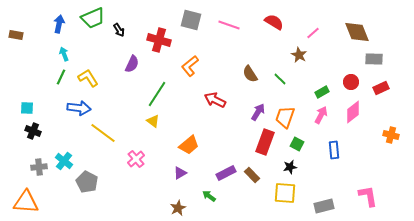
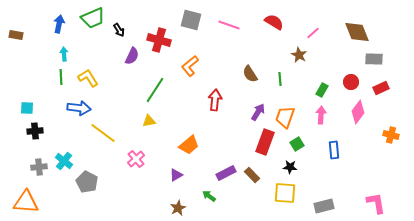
cyan arrow at (64, 54): rotated 16 degrees clockwise
purple semicircle at (132, 64): moved 8 px up
green line at (61, 77): rotated 28 degrees counterclockwise
green line at (280, 79): rotated 40 degrees clockwise
green rectangle at (322, 92): moved 2 px up; rotated 32 degrees counterclockwise
green line at (157, 94): moved 2 px left, 4 px up
red arrow at (215, 100): rotated 70 degrees clockwise
pink diamond at (353, 112): moved 5 px right; rotated 15 degrees counterclockwise
pink arrow at (321, 115): rotated 24 degrees counterclockwise
yellow triangle at (153, 121): moved 4 px left; rotated 48 degrees counterclockwise
black cross at (33, 131): moved 2 px right; rotated 28 degrees counterclockwise
green square at (297, 144): rotated 32 degrees clockwise
black star at (290, 167): rotated 16 degrees clockwise
purple triangle at (180, 173): moved 4 px left, 2 px down
pink L-shape at (368, 196): moved 8 px right, 7 px down
